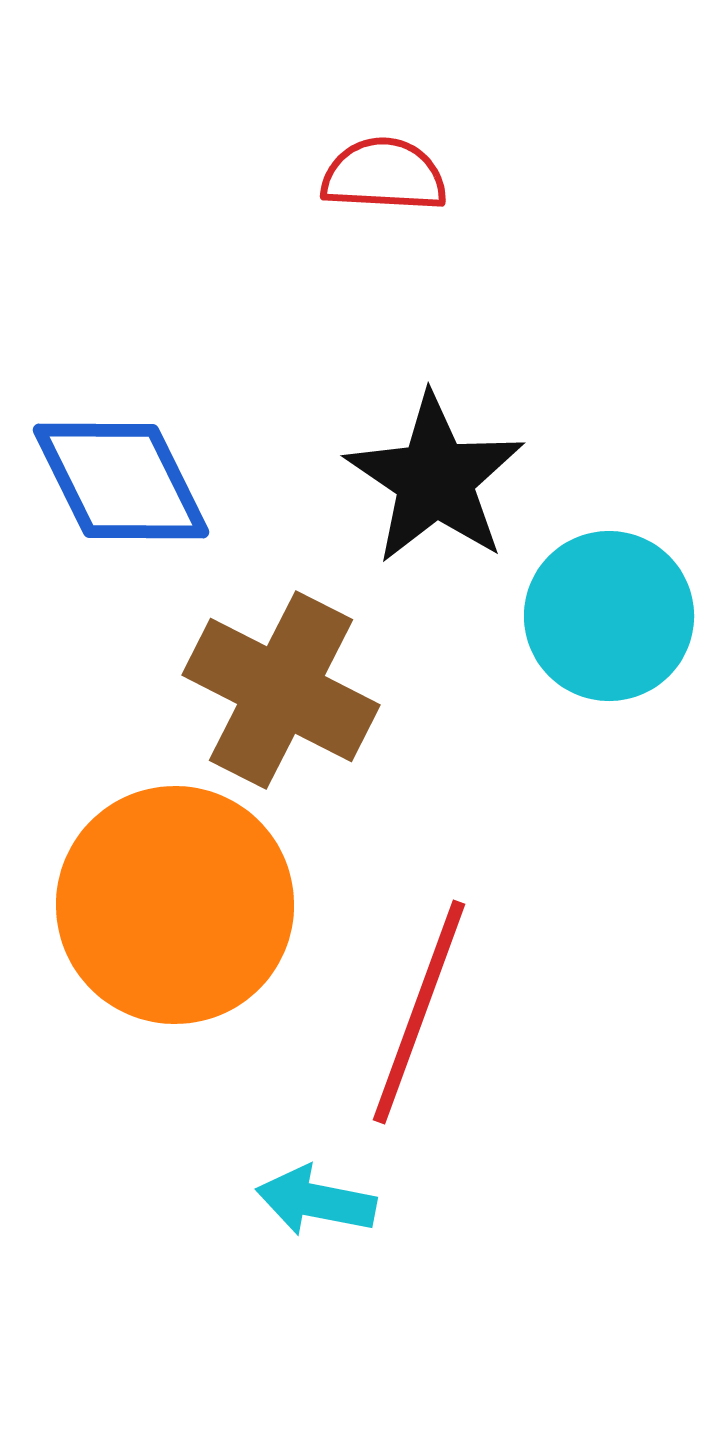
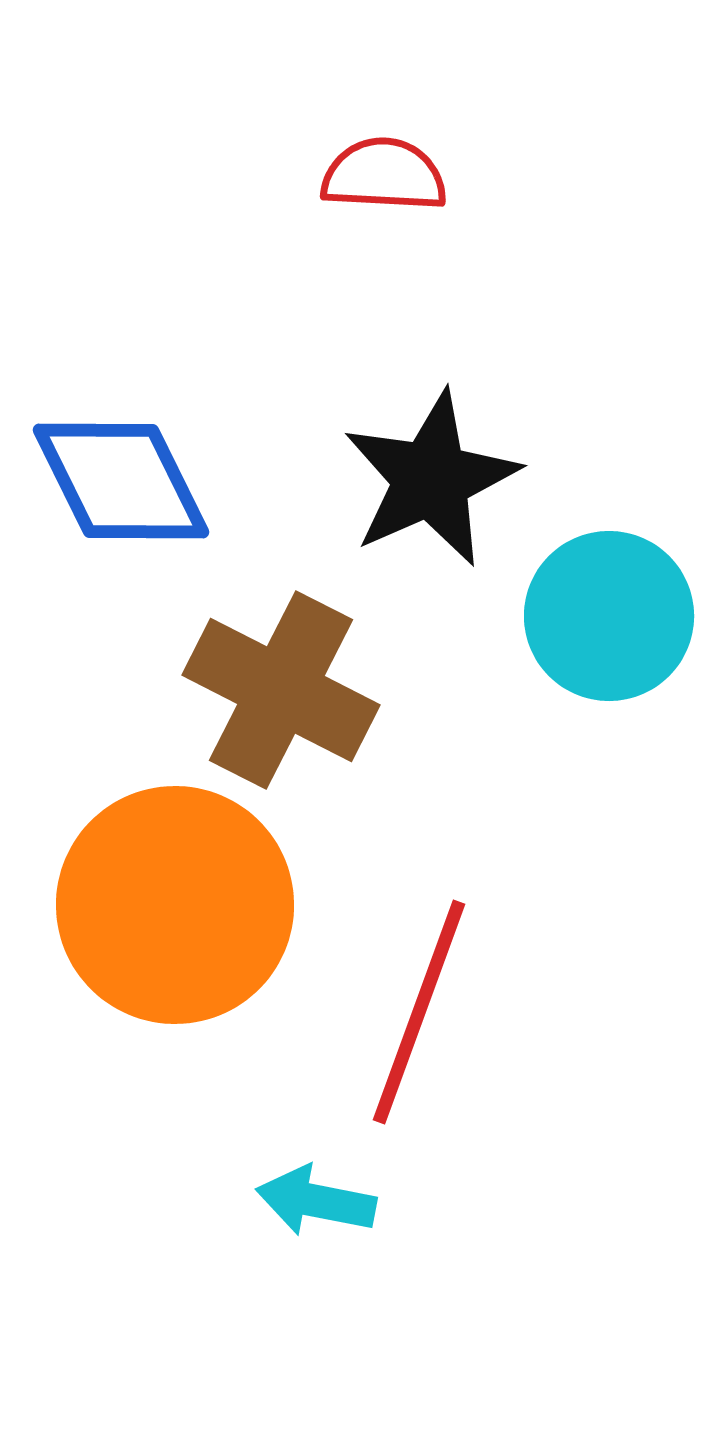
black star: moved 4 px left; rotated 14 degrees clockwise
